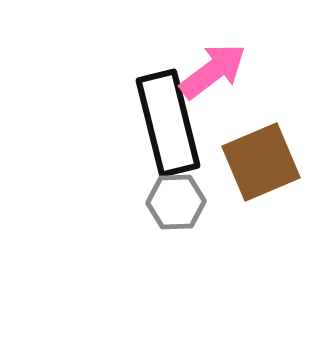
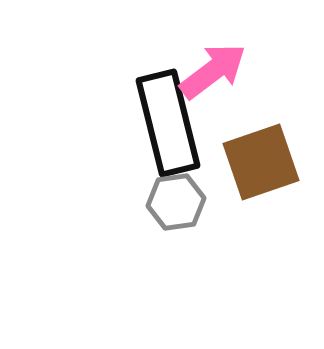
brown square: rotated 4 degrees clockwise
gray hexagon: rotated 6 degrees counterclockwise
